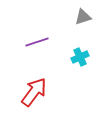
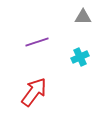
gray triangle: rotated 18 degrees clockwise
